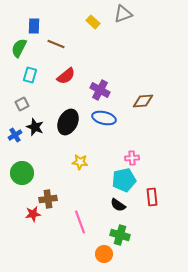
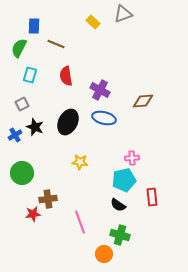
red semicircle: rotated 120 degrees clockwise
